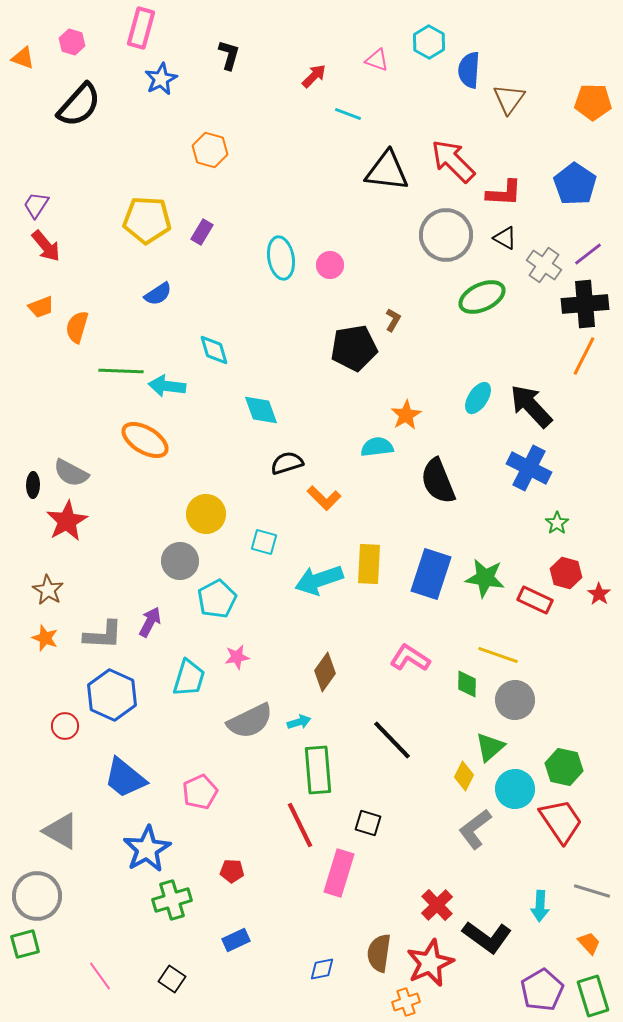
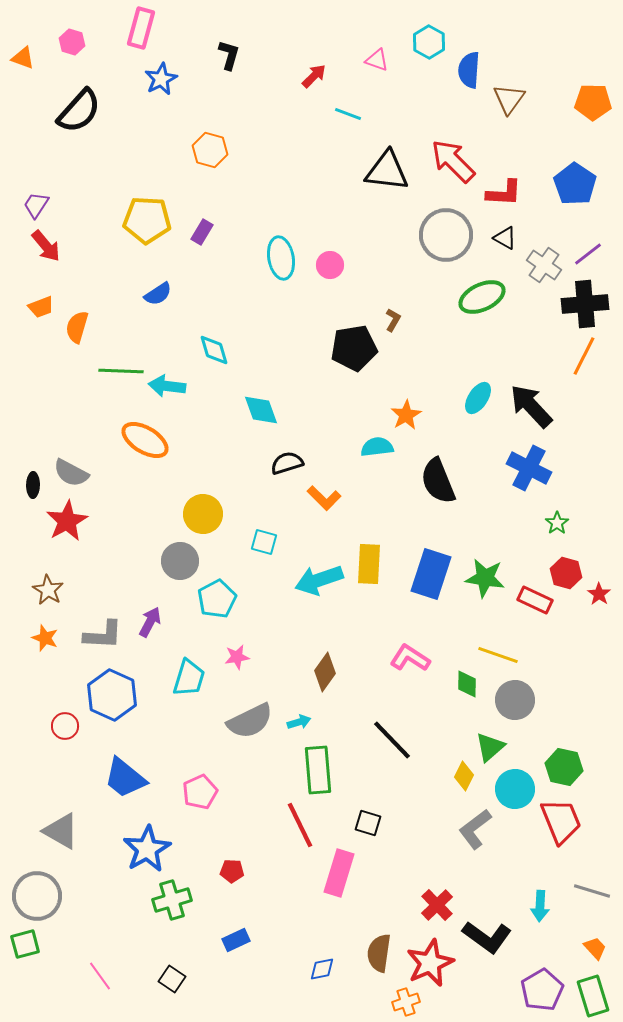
black semicircle at (79, 105): moved 6 px down
yellow circle at (206, 514): moved 3 px left
red trapezoid at (561, 821): rotated 12 degrees clockwise
orange trapezoid at (589, 943): moved 6 px right, 5 px down
